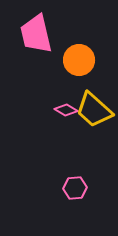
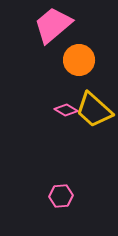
pink trapezoid: moved 17 px right, 9 px up; rotated 63 degrees clockwise
pink hexagon: moved 14 px left, 8 px down
